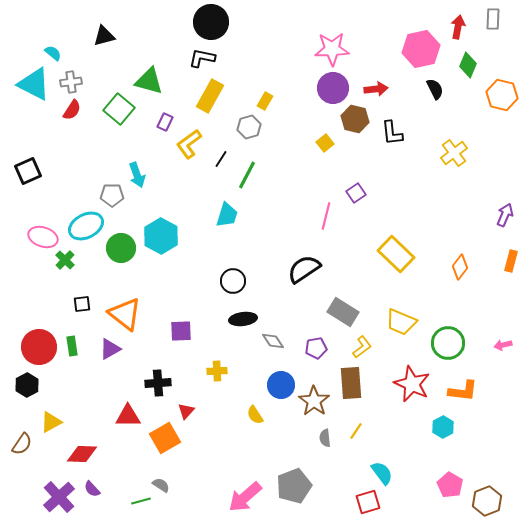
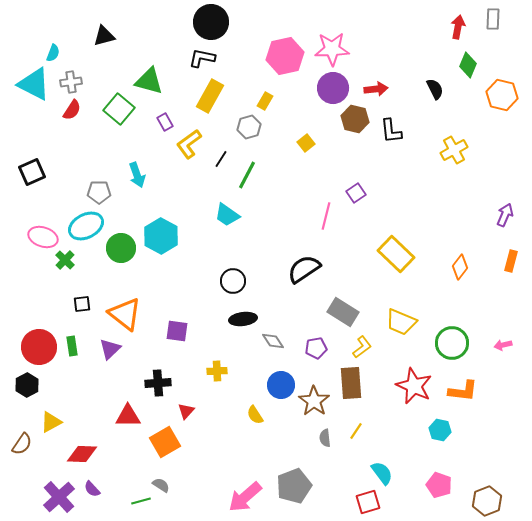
pink hexagon at (421, 49): moved 136 px left, 7 px down
cyan semicircle at (53, 53): rotated 72 degrees clockwise
purple rectangle at (165, 122): rotated 54 degrees counterclockwise
black L-shape at (392, 133): moved 1 px left, 2 px up
yellow square at (325, 143): moved 19 px left
yellow cross at (454, 153): moved 3 px up; rotated 8 degrees clockwise
black square at (28, 171): moved 4 px right, 1 px down
gray pentagon at (112, 195): moved 13 px left, 3 px up
cyan trapezoid at (227, 215): rotated 108 degrees clockwise
purple square at (181, 331): moved 4 px left; rotated 10 degrees clockwise
green circle at (448, 343): moved 4 px right
purple triangle at (110, 349): rotated 15 degrees counterclockwise
red star at (412, 384): moved 2 px right, 2 px down
cyan hexagon at (443, 427): moved 3 px left, 3 px down; rotated 20 degrees counterclockwise
orange square at (165, 438): moved 4 px down
pink pentagon at (450, 485): moved 11 px left; rotated 10 degrees counterclockwise
